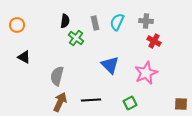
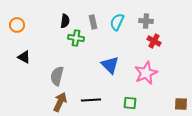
gray rectangle: moved 2 px left, 1 px up
green cross: rotated 28 degrees counterclockwise
green square: rotated 32 degrees clockwise
